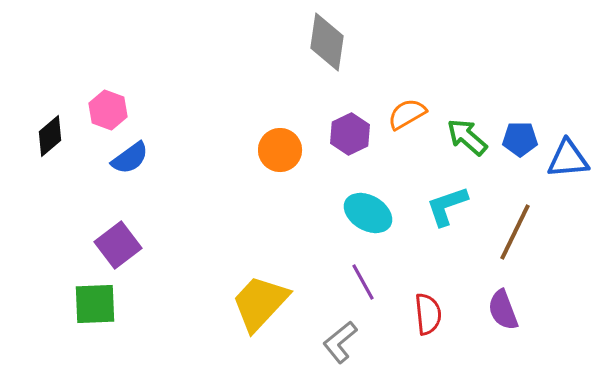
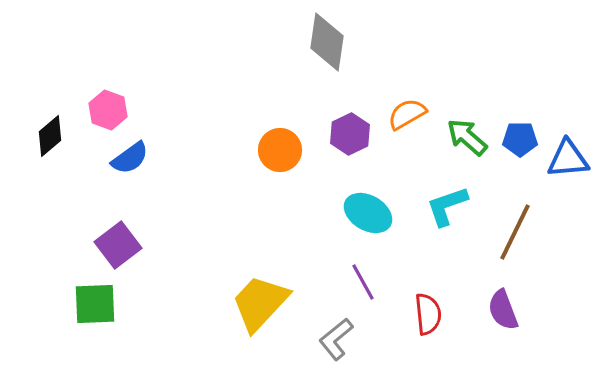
gray L-shape: moved 4 px left, 3 px up
